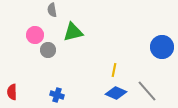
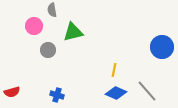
pink circle: moved 1 px left, 9 px up
red semicircle: rotated 105 degrees counterclockwise
